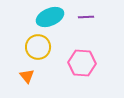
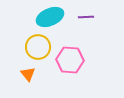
pink hexagon: moved 12 px left, 3 px up
orange triangle: moved 1 px right, 2 px up
